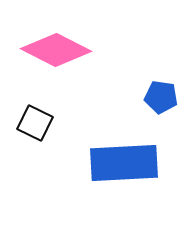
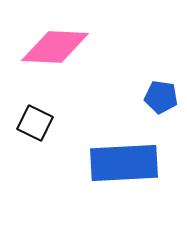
pink diamond: moved 1 px left, 3 px up; rotated 24 degrees counterclockwise
